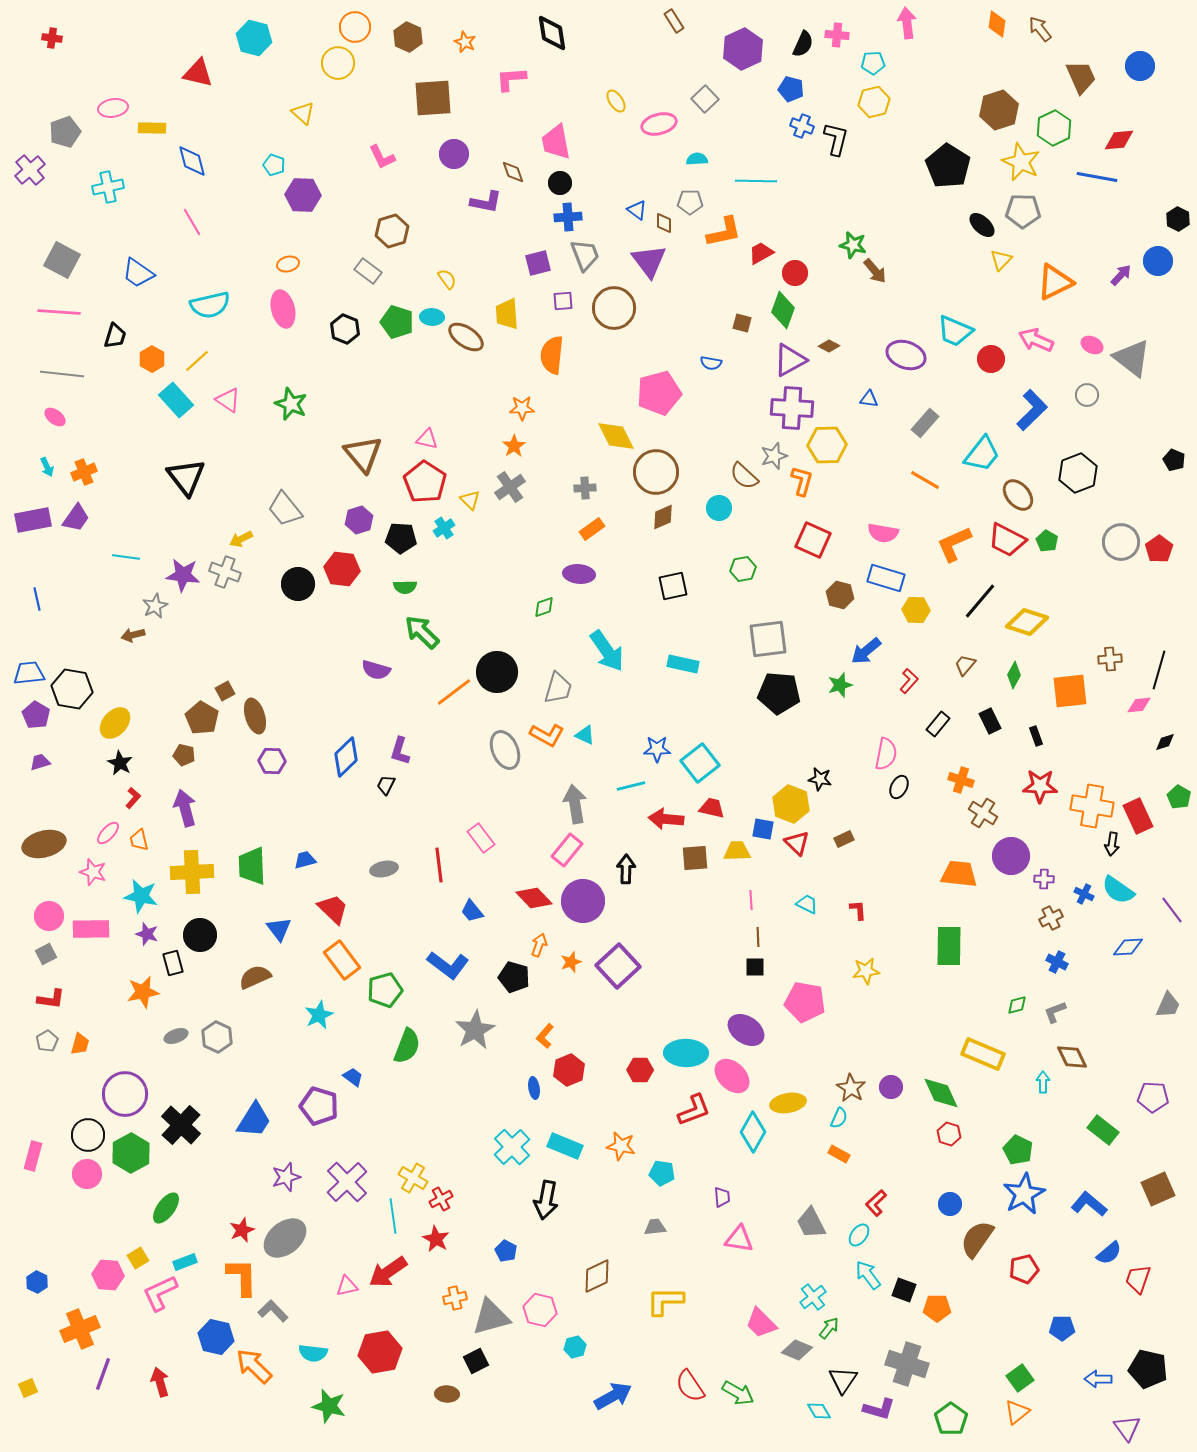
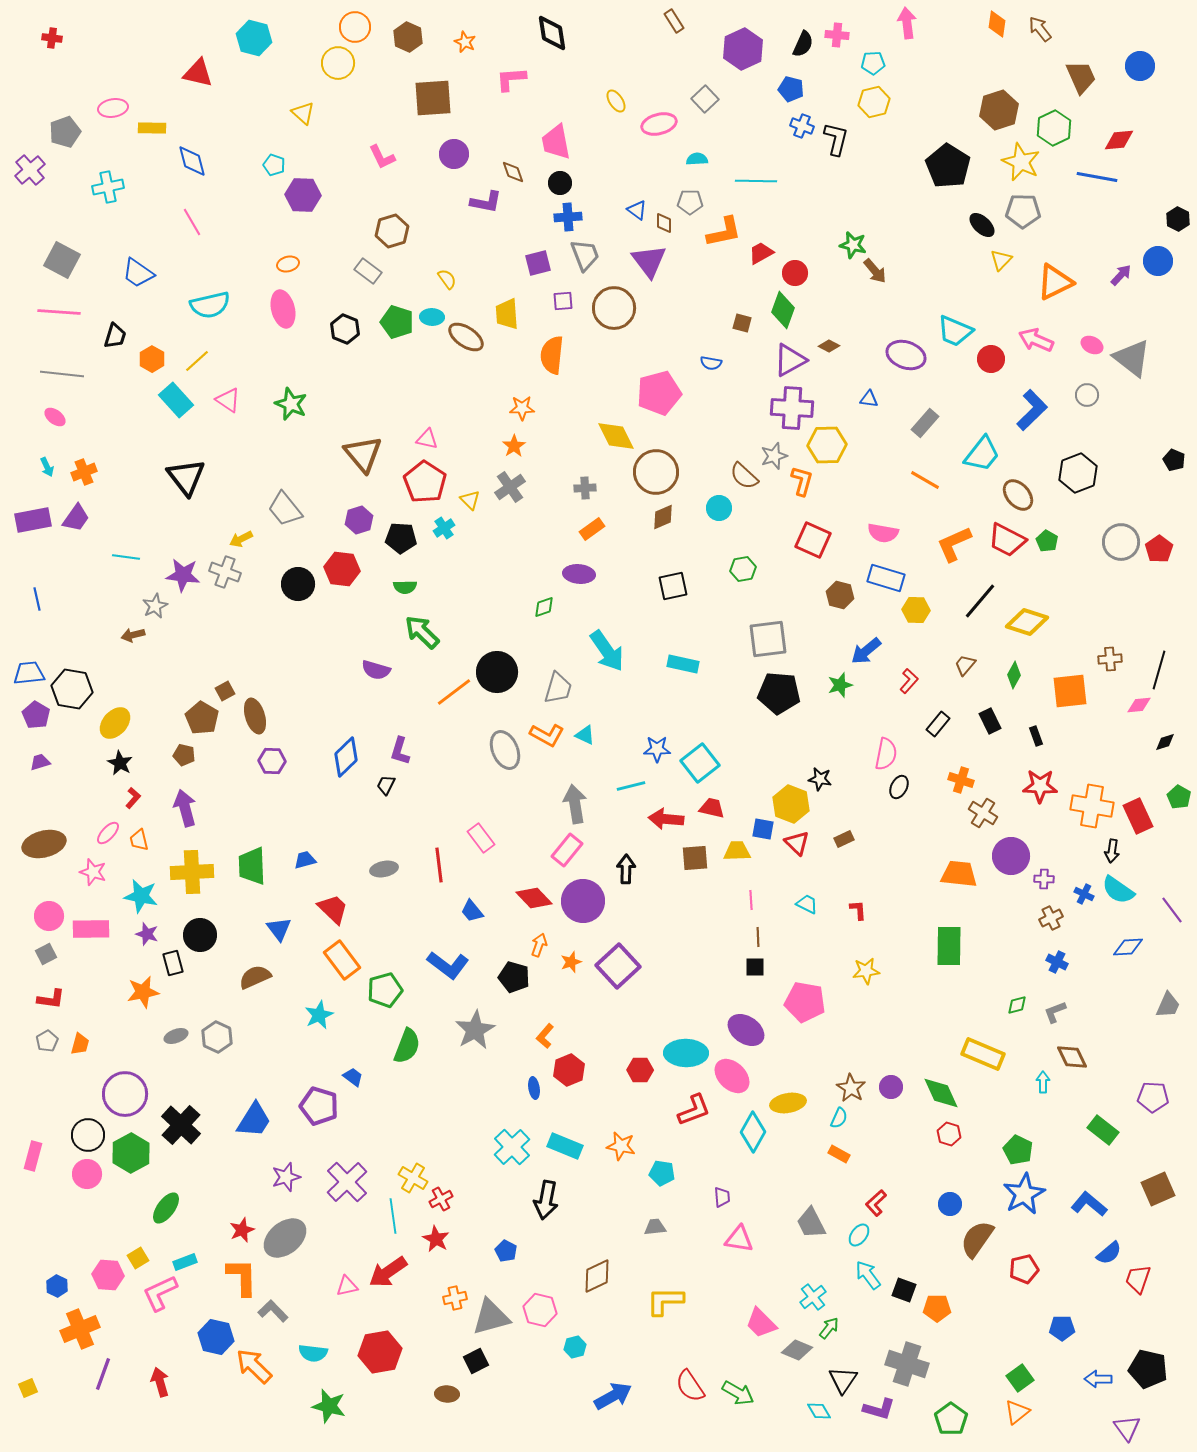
black arrow at (1112, 844): moved 7 px down
blue hexagon at (37, 1282): moved 20 px right, 4 px down
